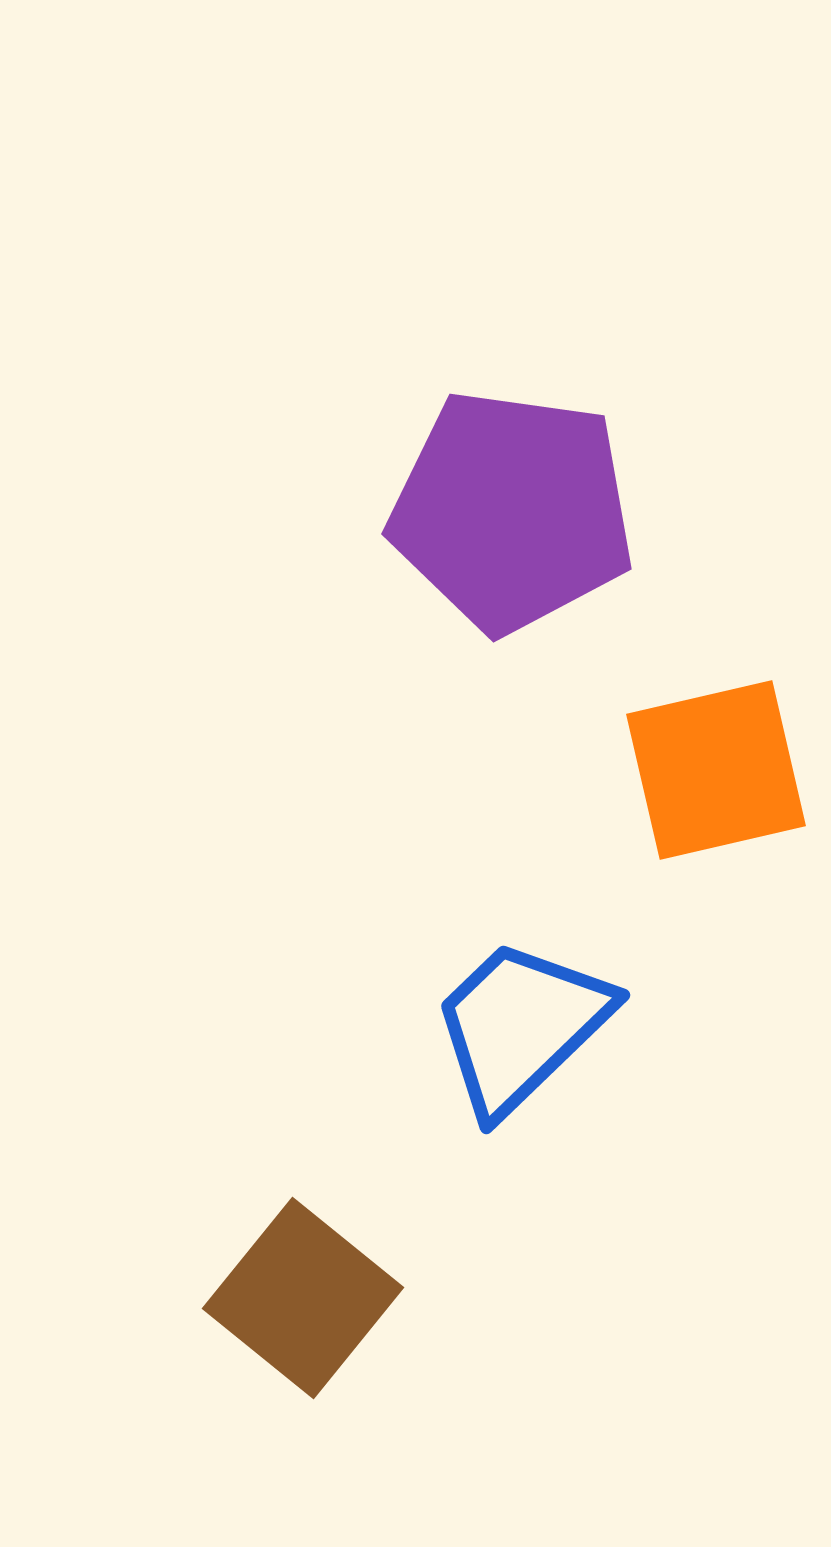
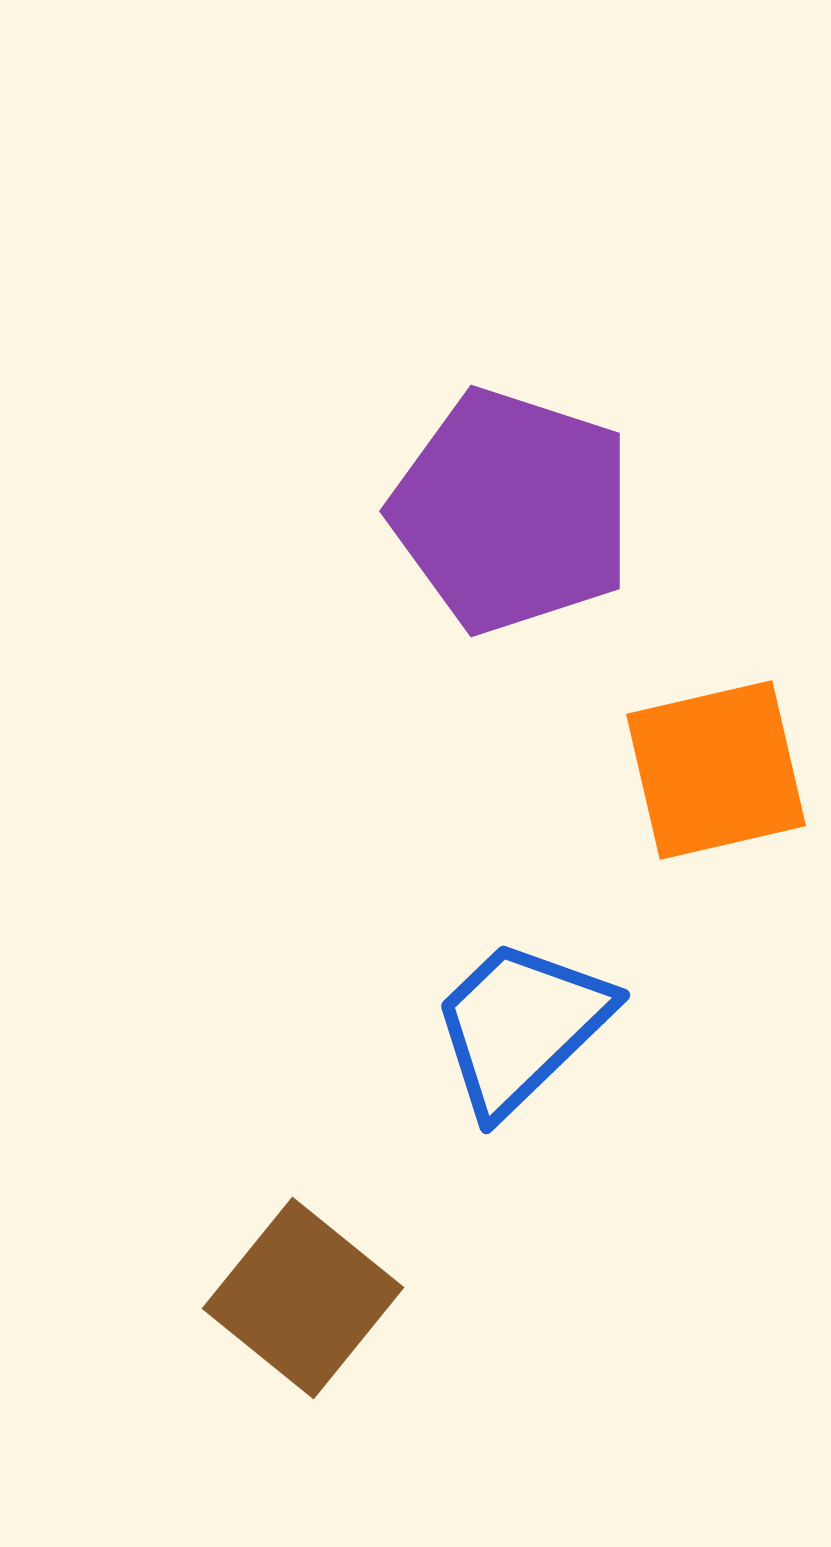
purple pentagon: rotated 10 degrees clockwise
